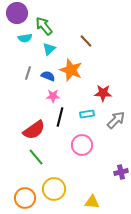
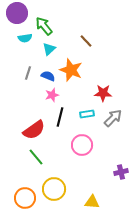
pink star: moved 1 px left, 1 px up; rotated 16 degrees counterclockwise
gray arrow: moved 3 px left, 2 px up
